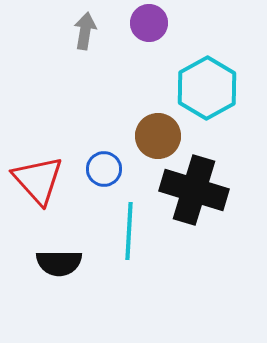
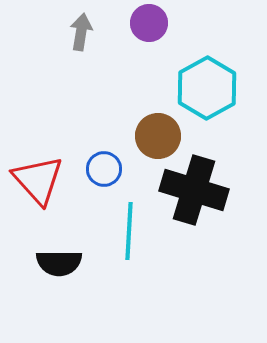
gray arrow: moved 4 px left, 1 px down
